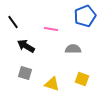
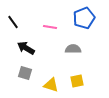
blue pentagon: moved 1 px left, 2 px down
pink line: moved 1 px left, 2 px up
black arrow: moved 2 px down
yellow square: moved 5 px left, 2 px down; rotated 32 degrees counterclockwise
yellow triangle: moved 1 px left, 1 px down
